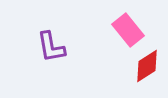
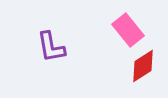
red diamond: moved 4 px left
